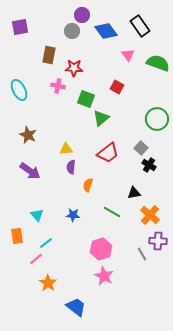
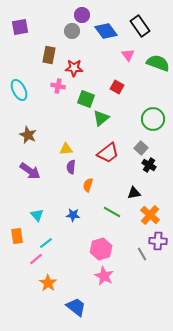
green circle: moved 4 px left
